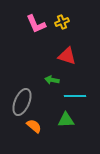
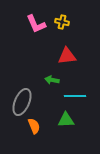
yellow cross: rotated 32 degrees clockwise
red triangle: rotated 24 degrees counterclockwise
orange semicircle: rotated 28 degrees clockwise
